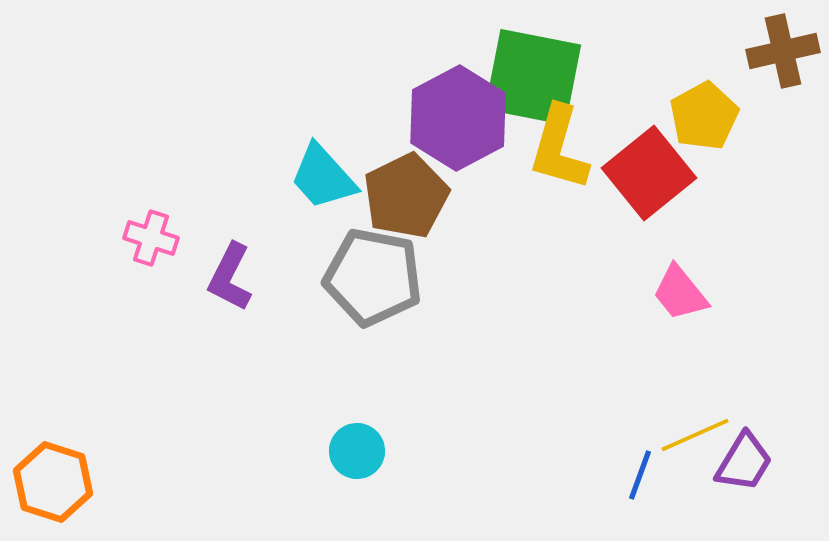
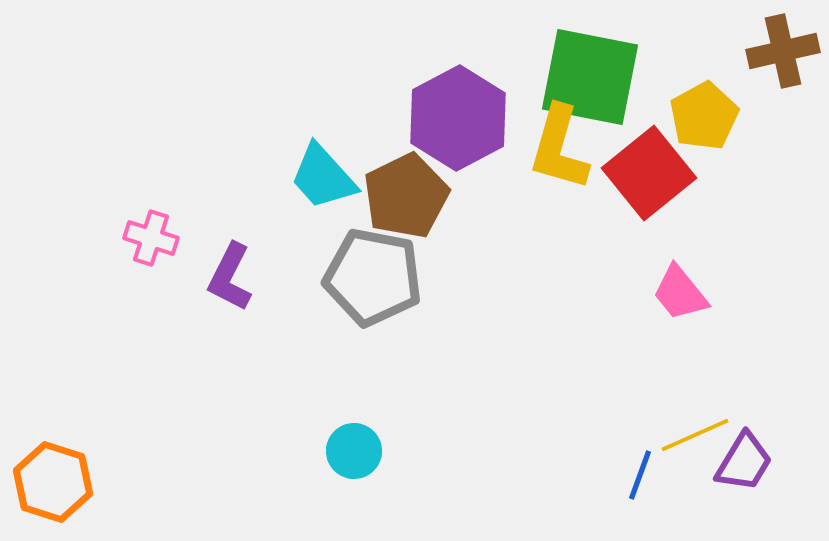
green square: moved 57 px right
cyan circle: moved 3 px left
